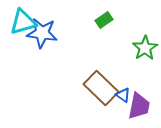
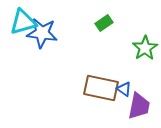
green rectangle: moved 3 px down
brown rectangle: rotated 32 degrees counterclockwise
blue triangle: moved 1 px right, 6 px up
